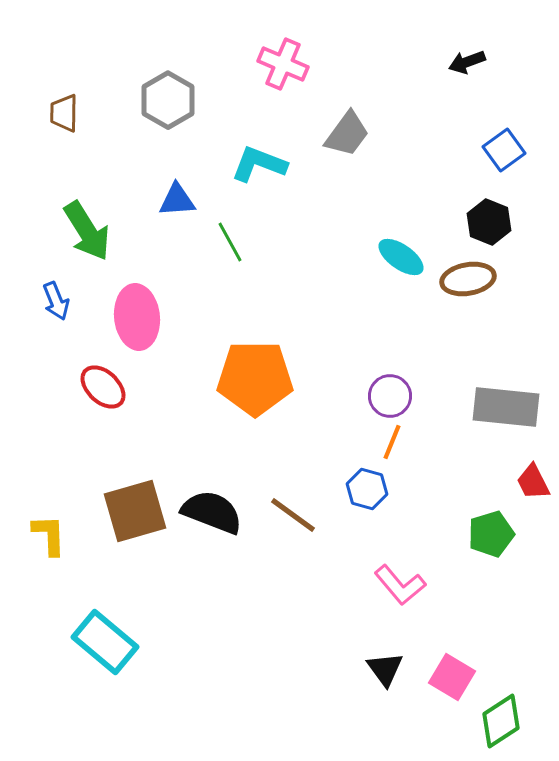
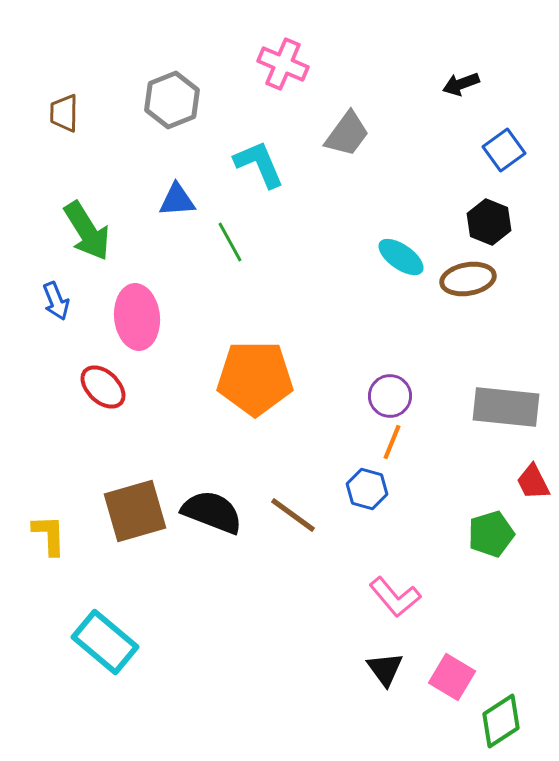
black arrow: moved 6 px left, 22 px down
gray hexagon: moved 4 px right; rotated 8 degrees clockwise
cyan L-shape: rotated 46 degrees clockwise
pink L-shape: moved 5 px left, 12 px down
